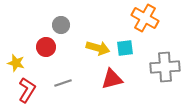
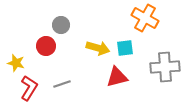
red circle: moved 1 px up
red triangle: moved 5 px right, 2 px up
gray line: moved 1 px left, 1 px down
red L-shape: moved 2 px right, 2 px up
